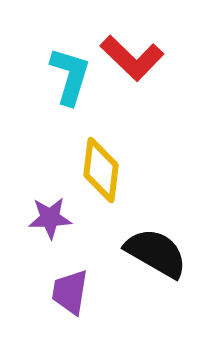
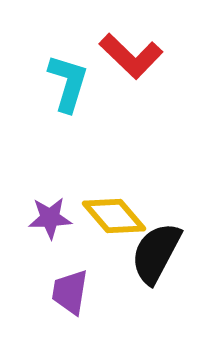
red L-shape: moved 1 px left, 2 px up
cyan L-shape: moved 2 px left, 7 px down
yellow diamond: moved 13 px right, 46 px down; rotated 48 degrees counterclockwise
black semicircle: rotated 92 degrees counterclockwise
